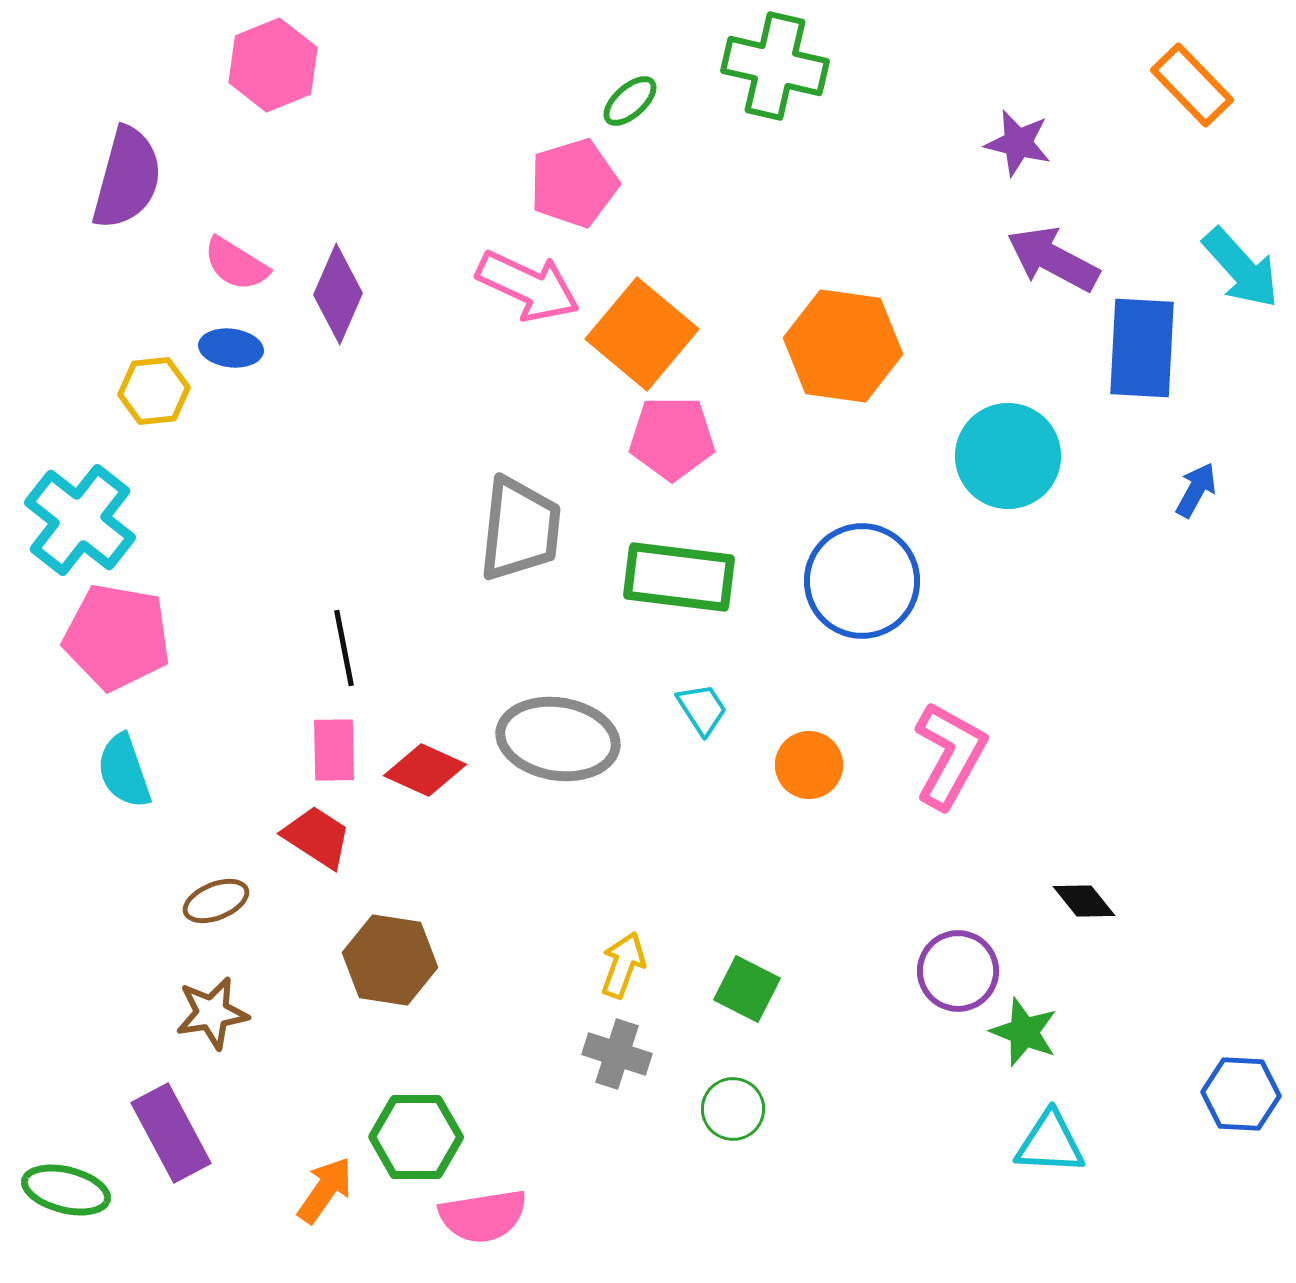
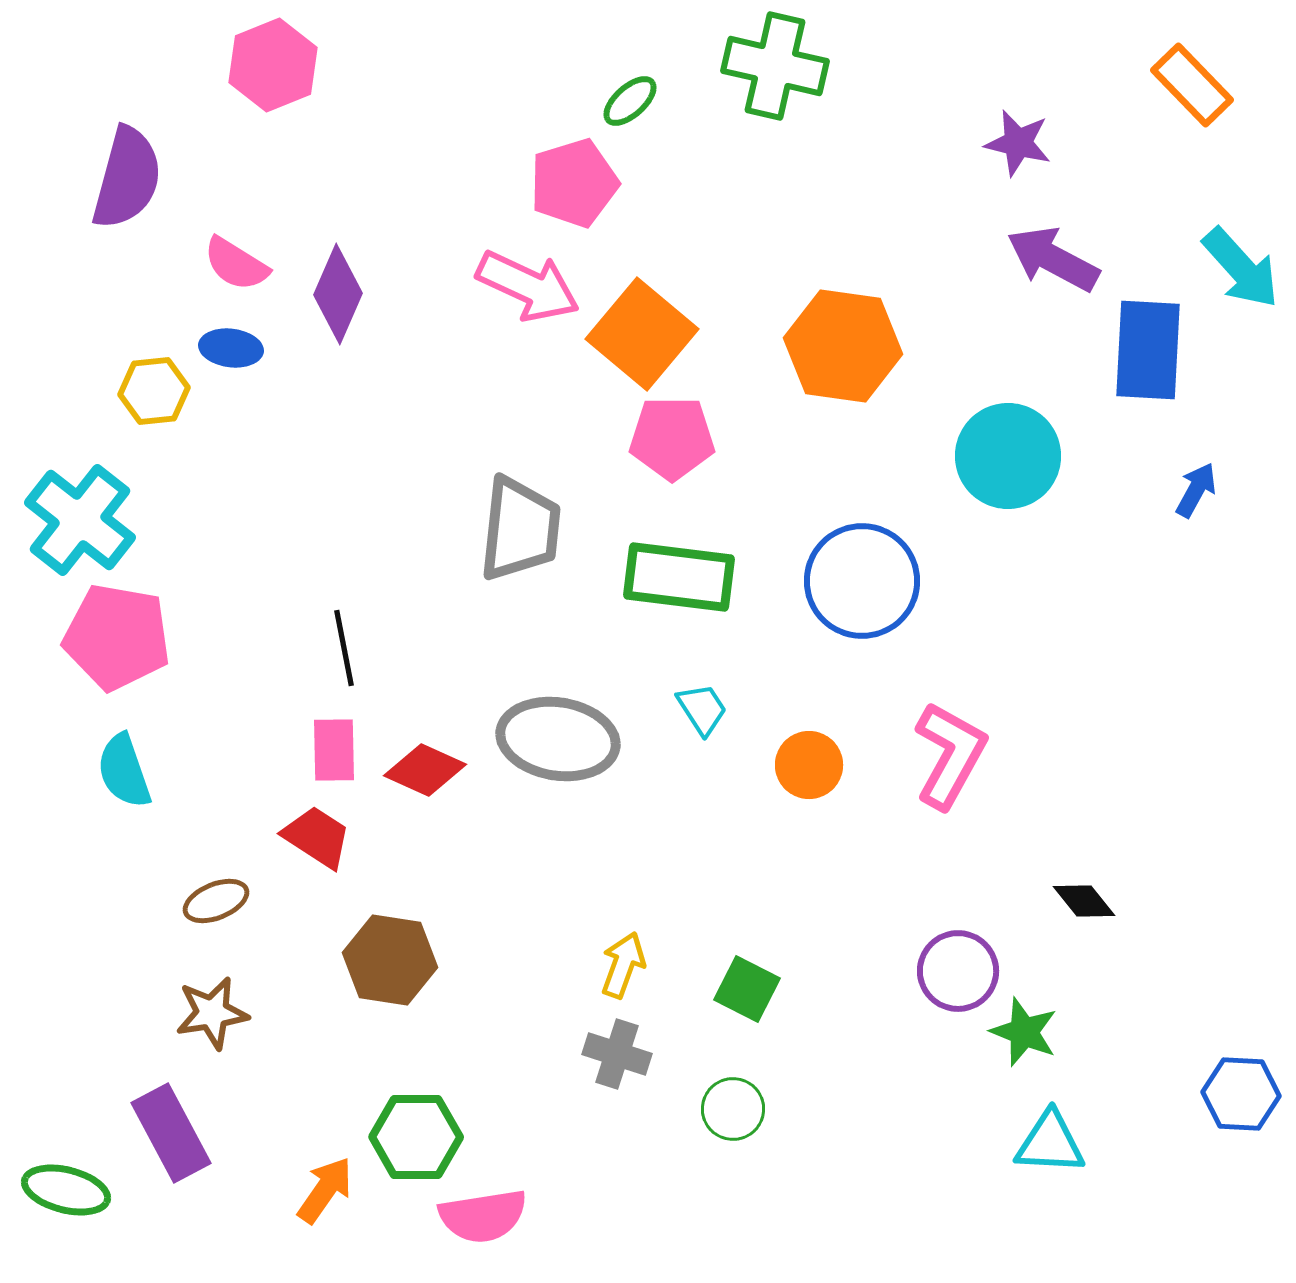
blue rectangle at (1142, 348): moved 6 px right, 2 px down
